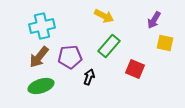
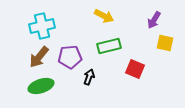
green rectangle: rotated 35 degrees clockwise
